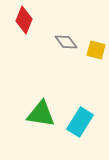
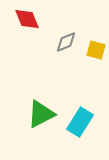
red diamond: moved 3 px right, 1 px up; rotated 44 degrees counterclockwise
gray diamond: rotated 75 degrees counterclockwise
green triangle: rotated 36 degrees counterclockwise
